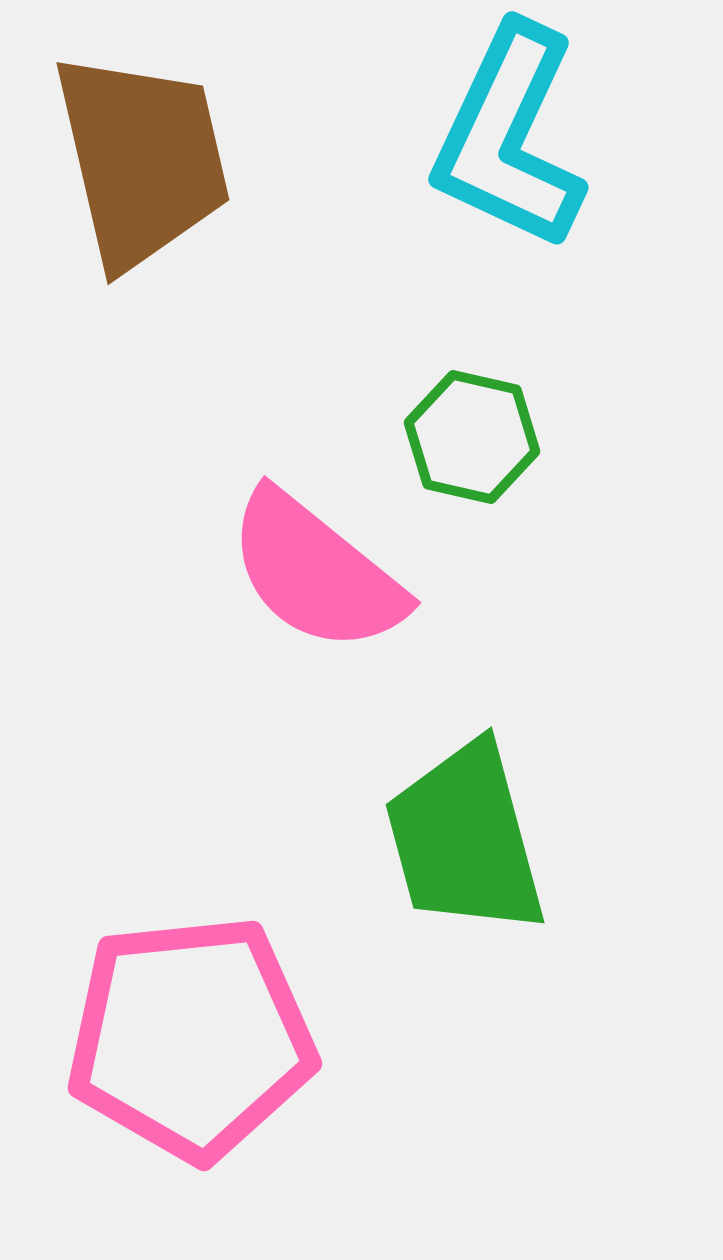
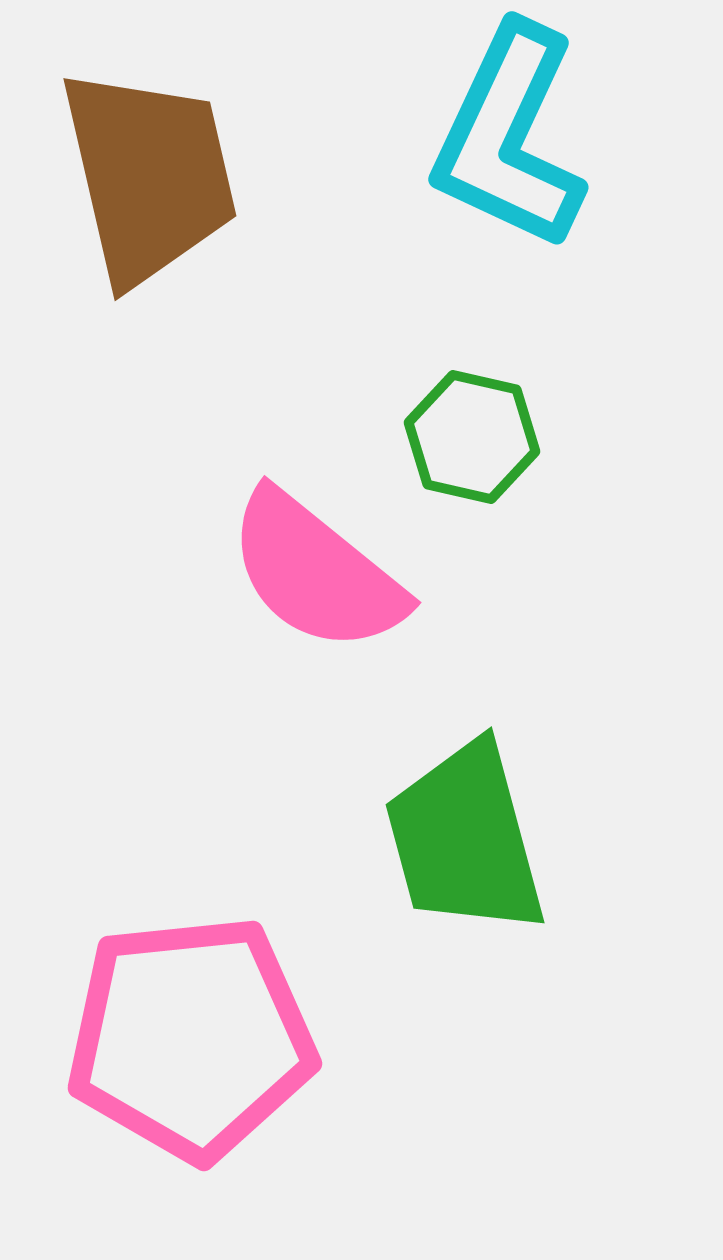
brown trapezoid: moved 7 px right, 16 px down
